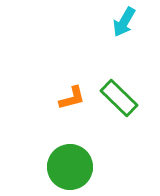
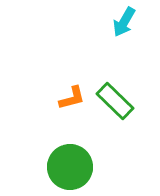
green rectangle: moved 4 px left, 3 px down
